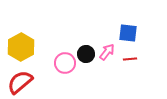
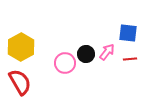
red semicircle: rotated 100 degrees clockwise
